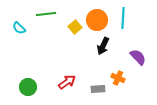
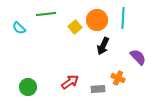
red arrow: moved 3 px right
